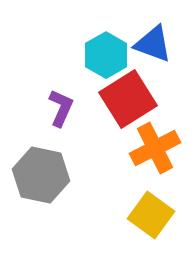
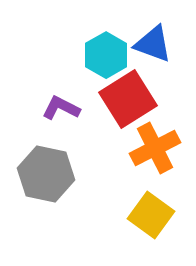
purple L-shape: rotated 87 degrees counterclockwise
gray hexagon: moved 5 px right, 1 px up
